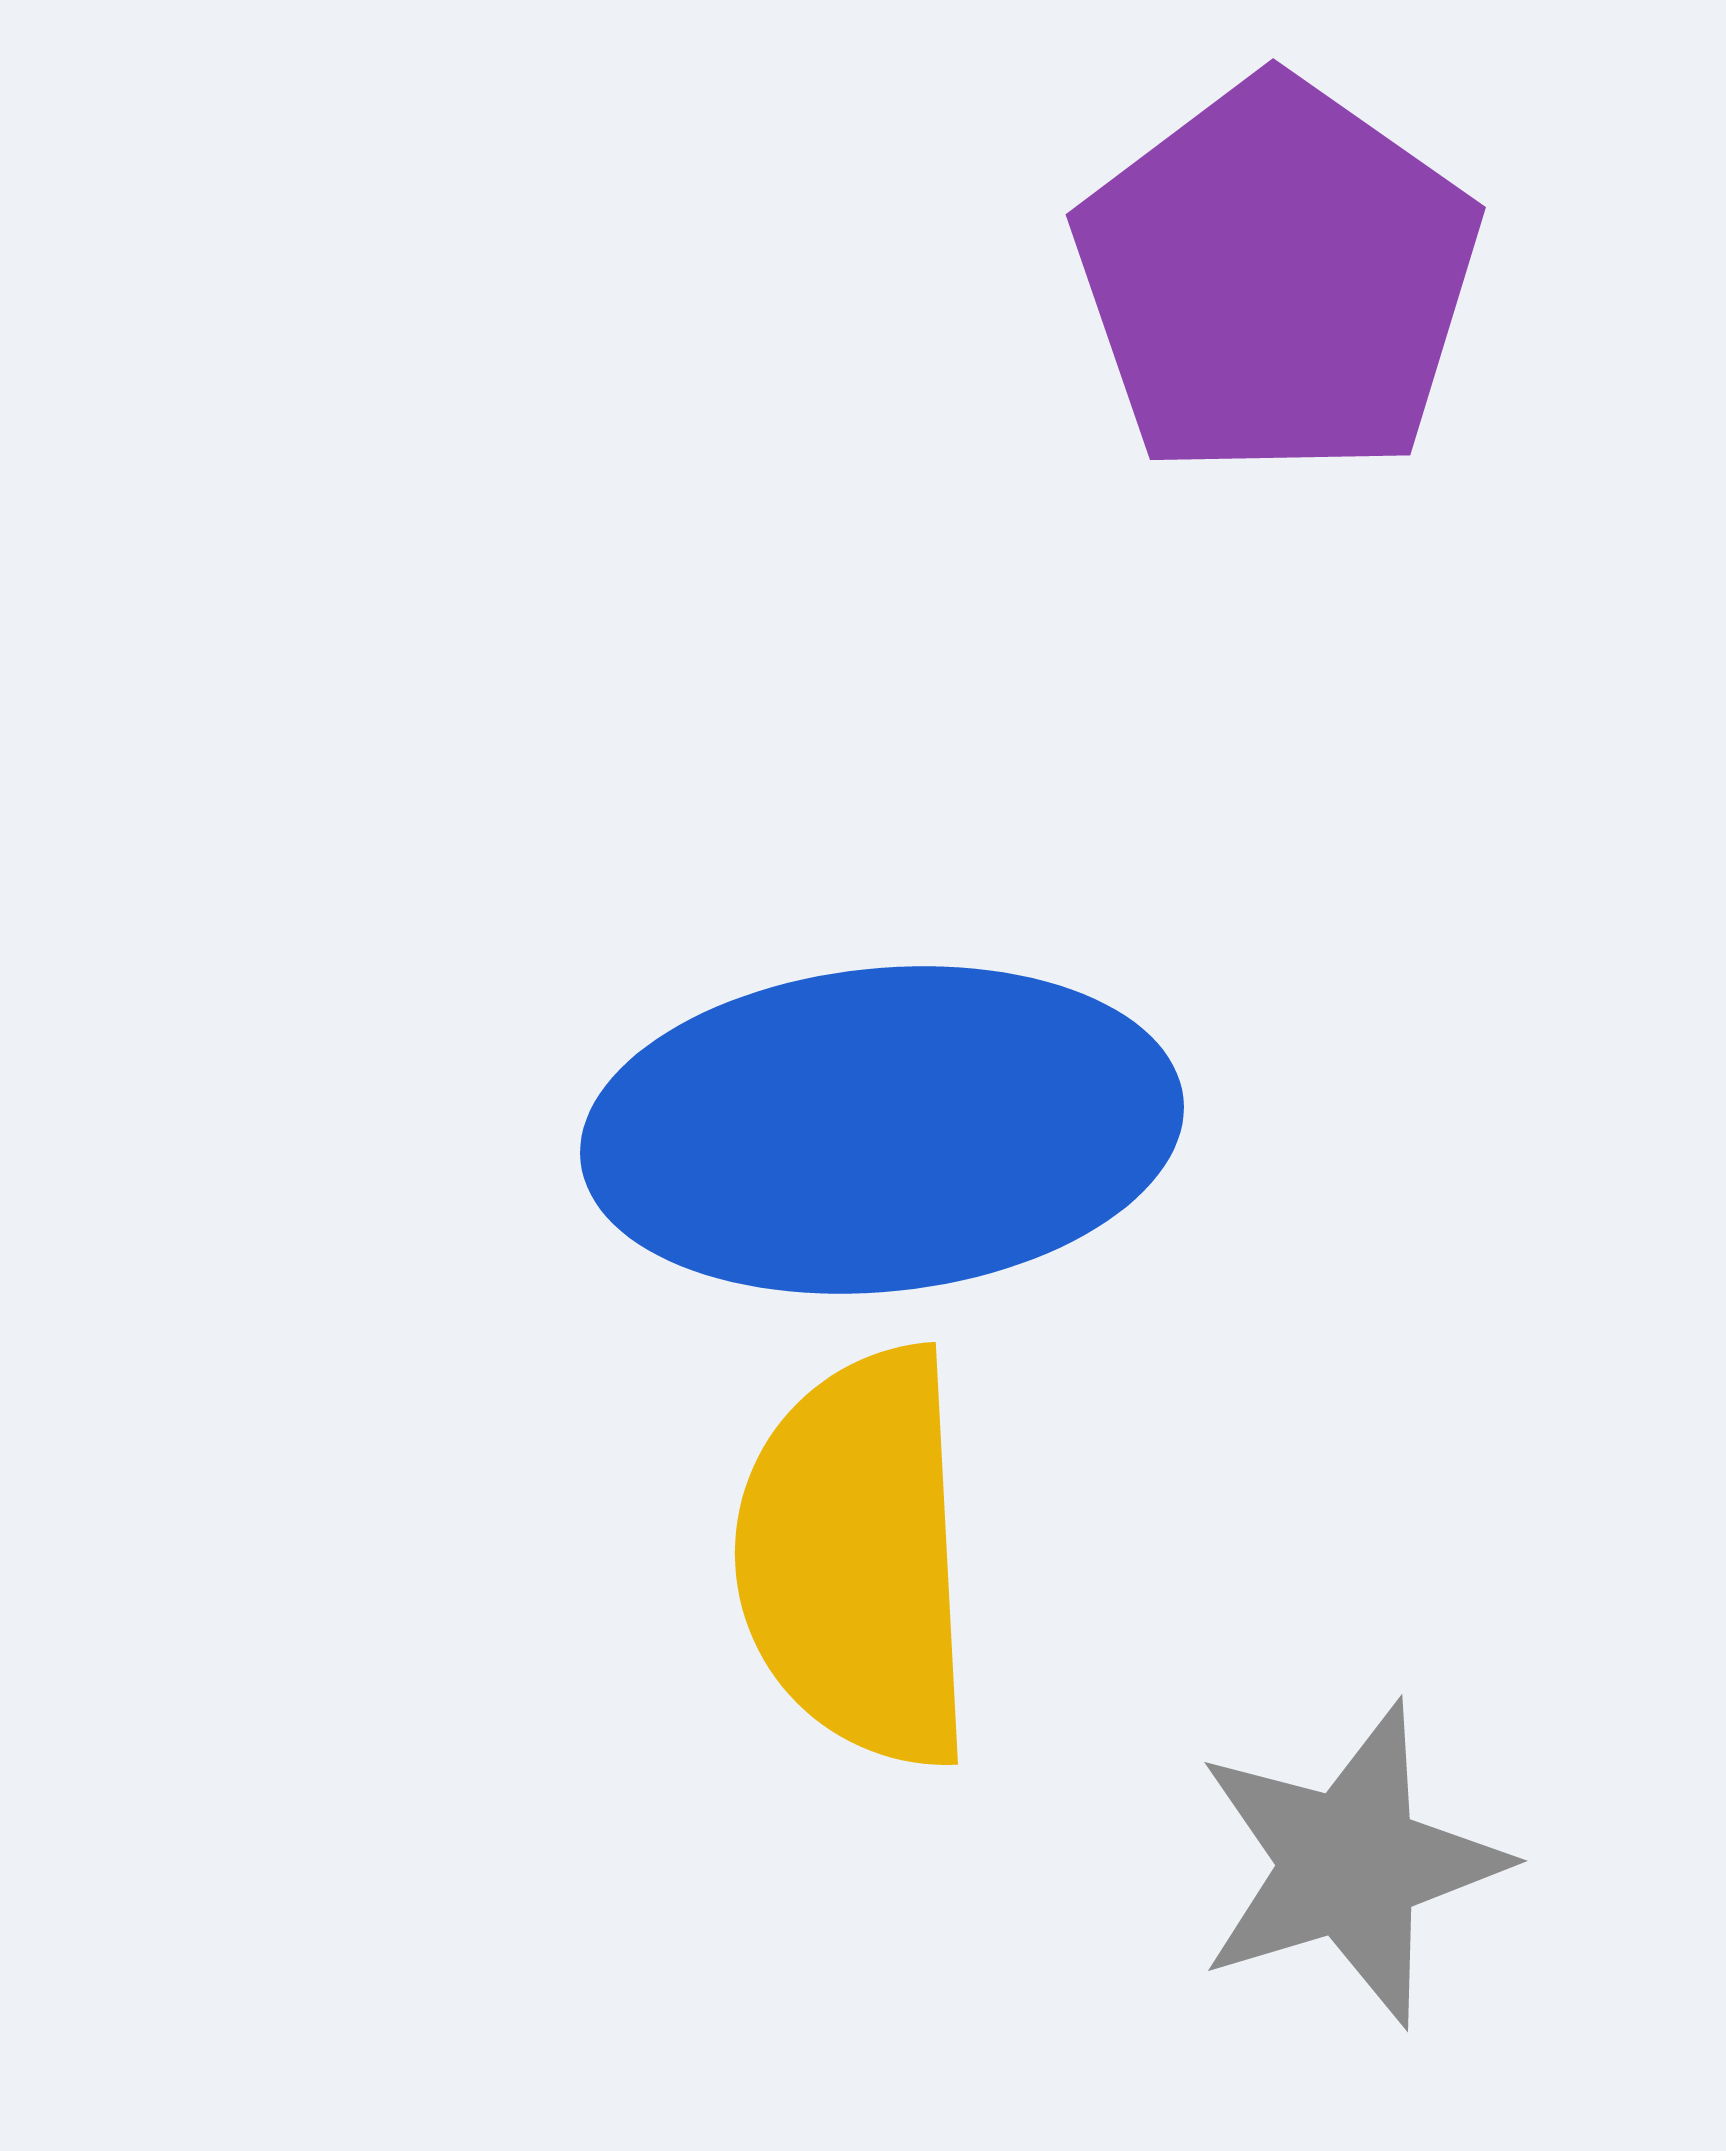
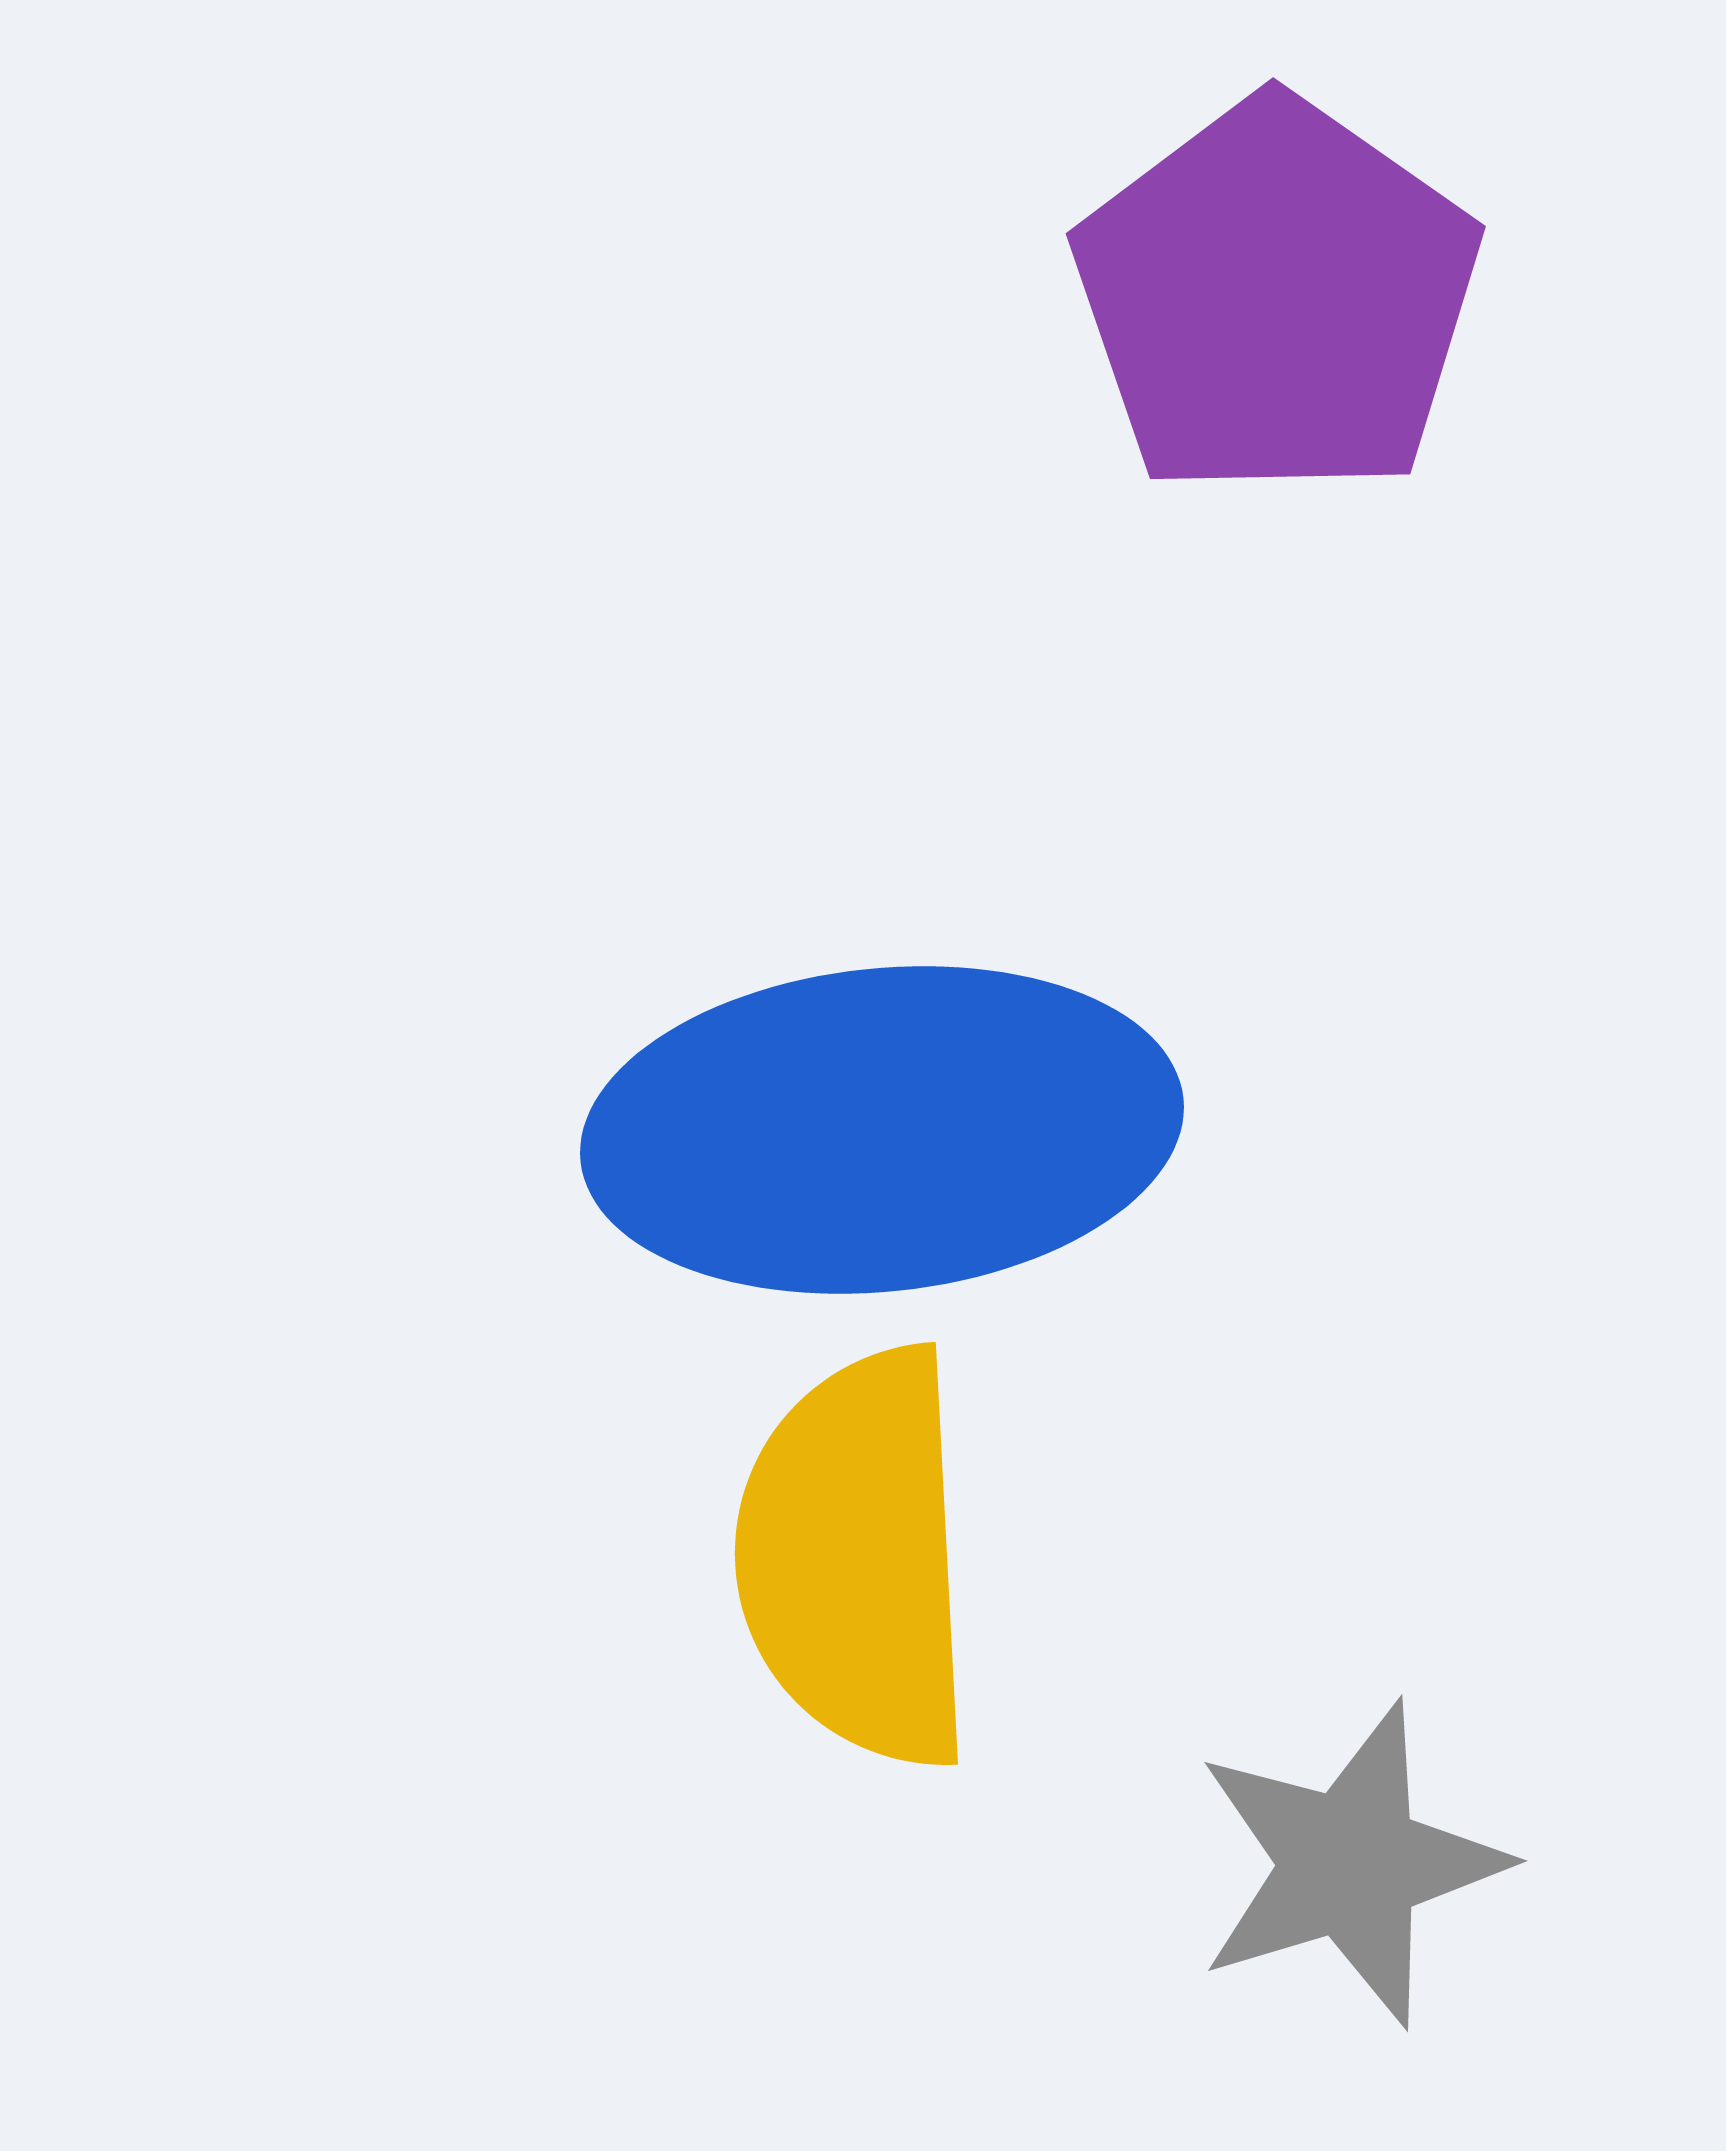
purple pentagon: moved 19 px down
